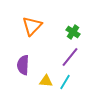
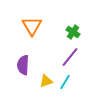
orange triangle: rotated 15 degrees counterclockwise
yellow triangle: rotated 24 degrees counterclockwise
